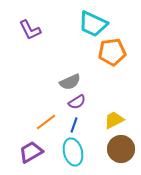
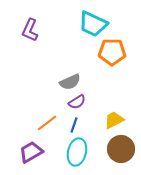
purple L-shape: rotated 50 degrees clockwise
orange pentagon: rotated 8 degrees clockwise
orange line: moved 1 px right, 1 px down
cyan ellipse: moved 4 px right; rotated 28 degrees clockwise
